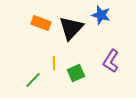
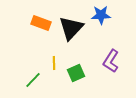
blue star: rotated 18 degrees counterclockwise
